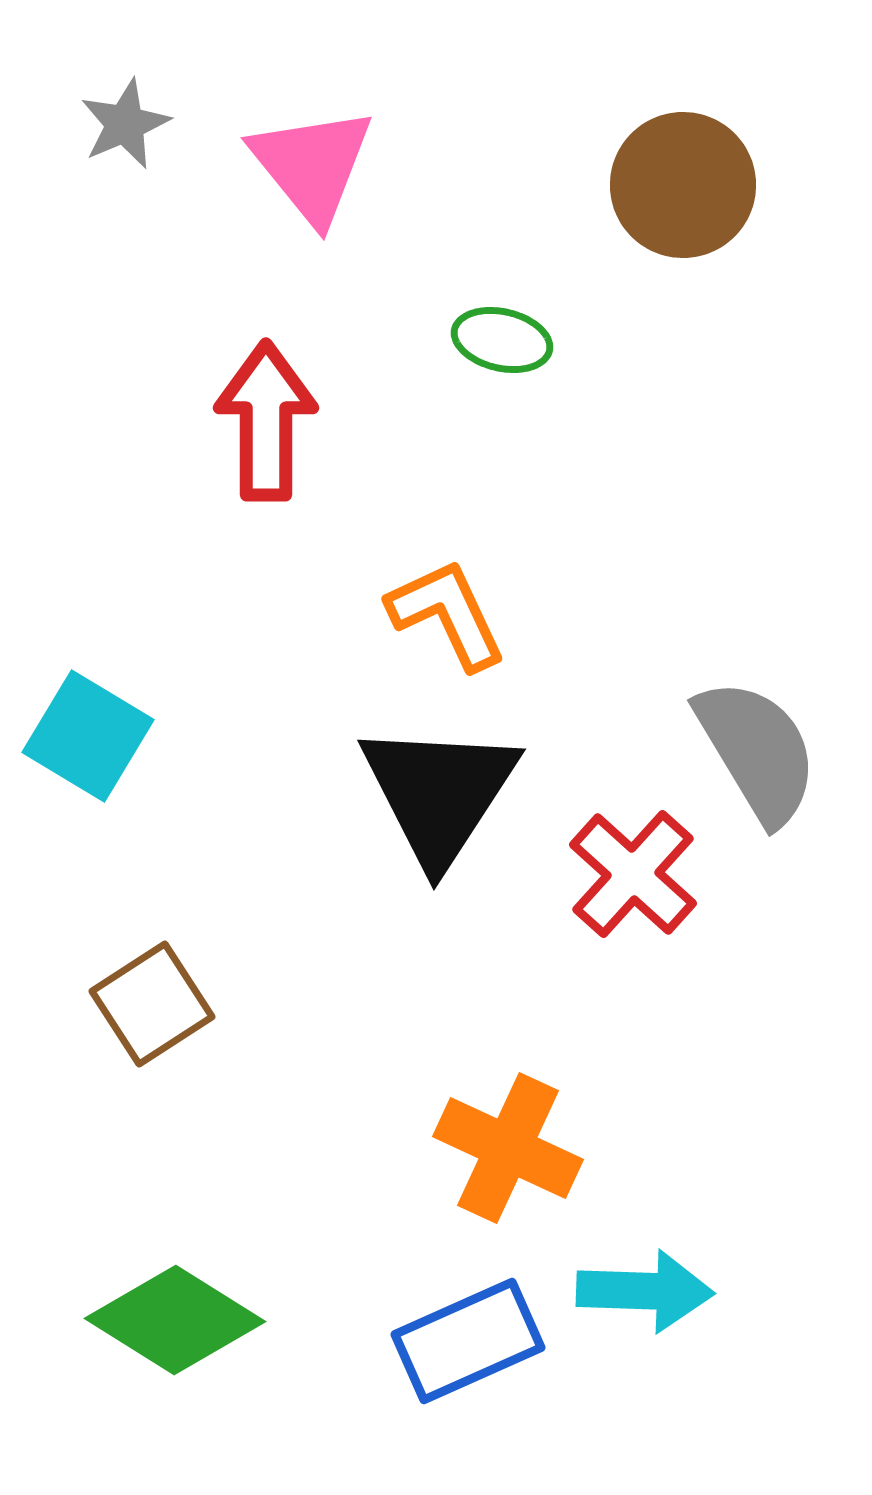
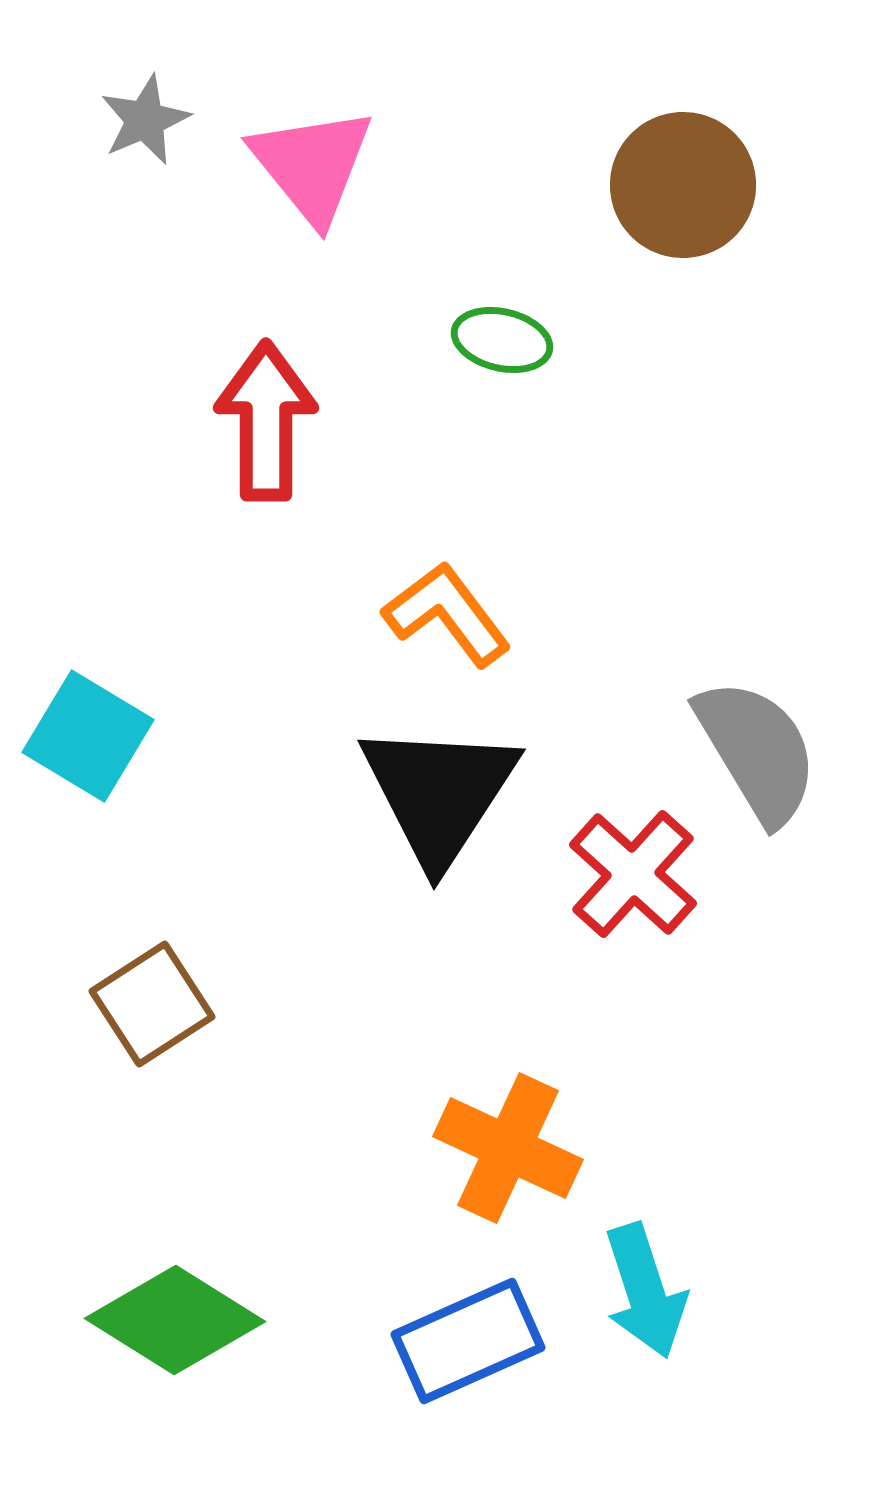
gray star: moved 20 px right, 4 px up
orange L-shape: rotated 12 degrees counterclockwise
cyan arrow: rotated 70 degrees clockwise
